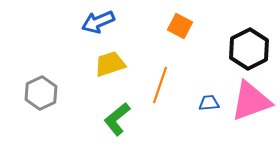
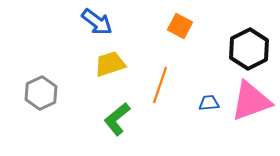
blue arrow: moved 1 px left; rotated 120 degrees counterclockwise
